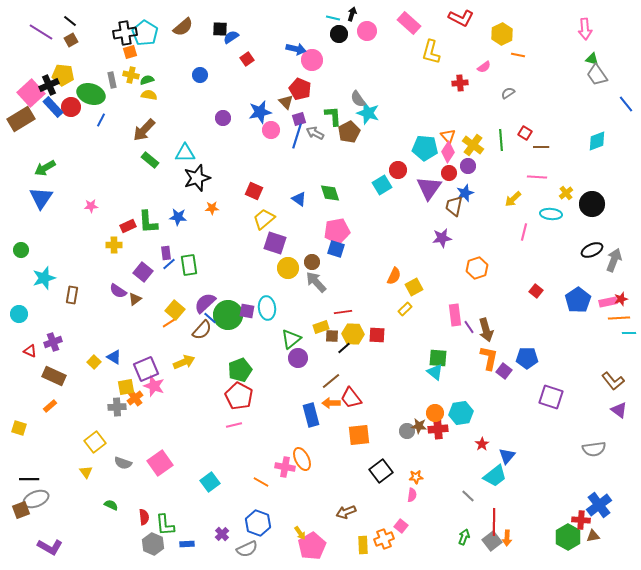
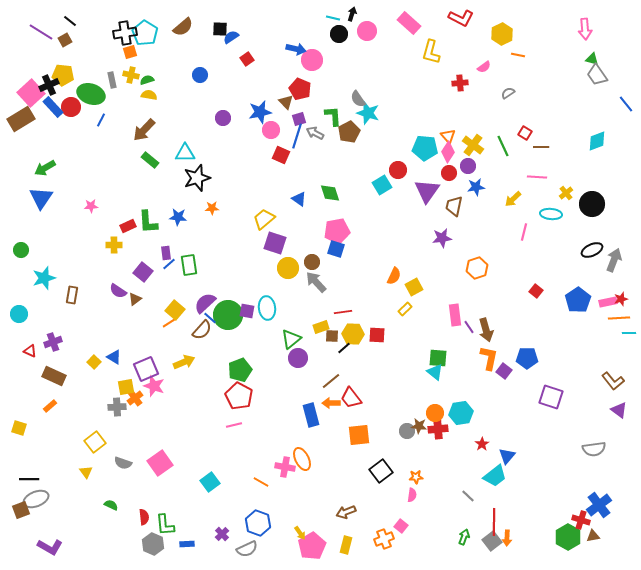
brown square at (71, 40): moved 6 px left
green line at (501, 140): moved 2 px right, 6 px down; rotated 20 degrees counterclockwise
purple triangle at (429, 188): moved 2 px left, 3 px down
red square at (254, 191): moved 27 px right, 36 px up
blue star at (465, 193): moved 11 px right, 6 px up; rotated 12 degrees clockwise
red cross at (581, 520): rotated 12 degrees clockwise
yellow rectangle at (363, 545): moved 17 px left; rotated 18 degrees clockwise
